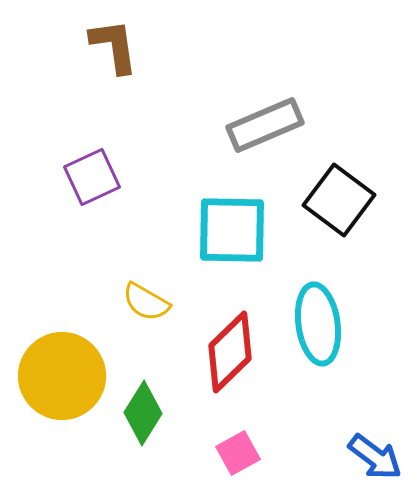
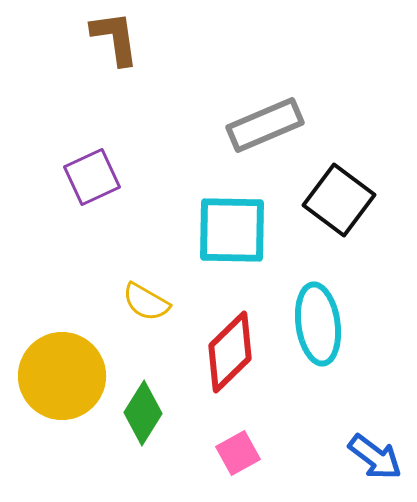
brown L-shape: moved 1 px right, 8 px up
